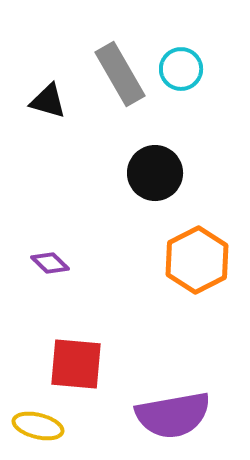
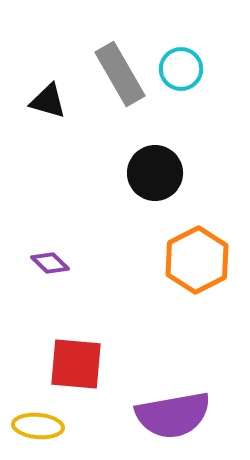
yellow ellipse: rotated 9 degrees counterclockwise
